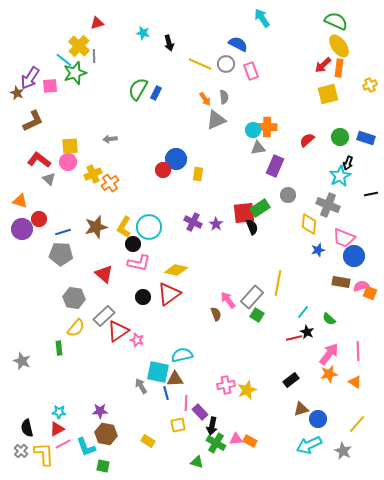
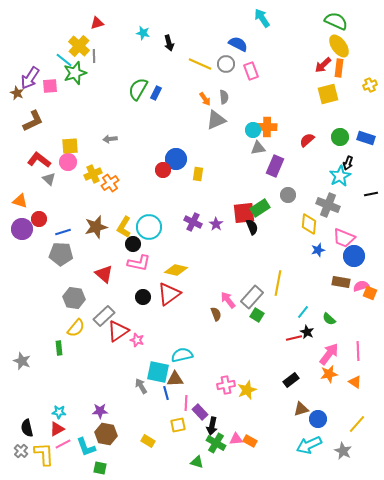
green square at (103, 466): moved 3 px left, 2 px down
